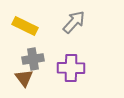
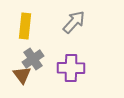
yellow rectangle: rotated 70 degrees clockwise
gray cross: rotated 25 degrees counterclockwise
brown triangle: moved 2 px left, 3 px up
